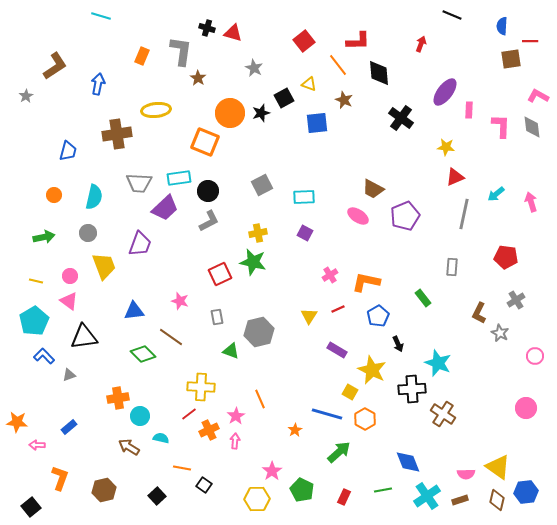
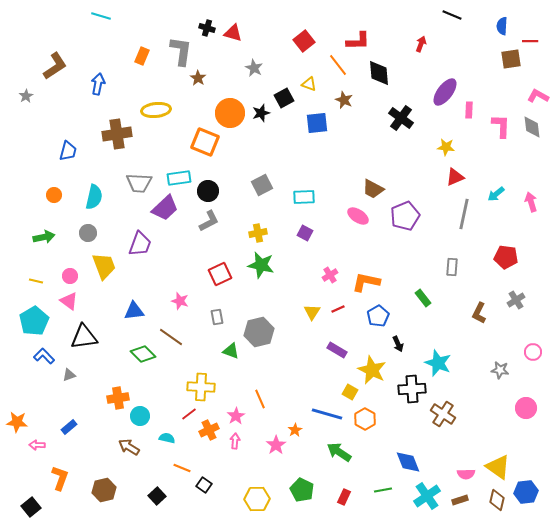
green star at (253, 262): moved 8 px right, 3 px down
yellow triangle at (309, 316): moved 3 px right, 4 px up
gray star at (500, 333): moved 37 px down; rotated 18 degrees counterclockwise
pink circle at (535, 356): moved 2 px left, 4 px up
cyan semicircle at (161, 438): moved 6 px right
green arrow at (339, 452): rotated 105 degrees counterclockwise
orange line at (182, 468): rotated 12 degrees clockwise
pink star at (272, 471): moved 4 px right, 26 px up
